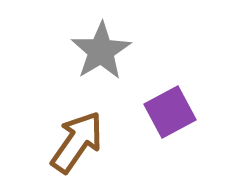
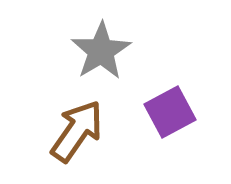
brown arrow: moved 11 px up
